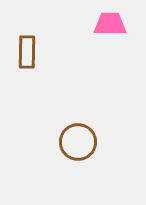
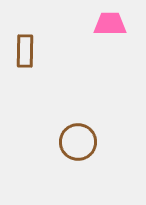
brown rectangle: moved 2 px left, 1 px up
